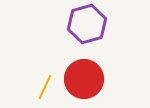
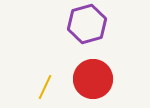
red circle: moved 9 px right
